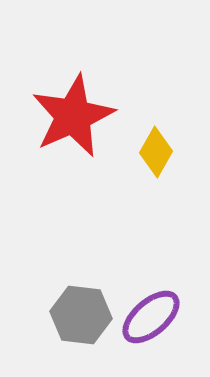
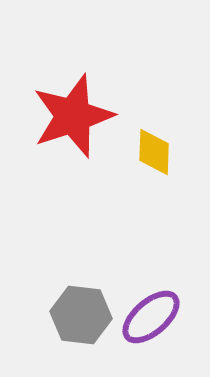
red star: rotated 6 degrees clockwise
yellow diamond: moved 2 px left; rotated 27 degrees counterclockwise
